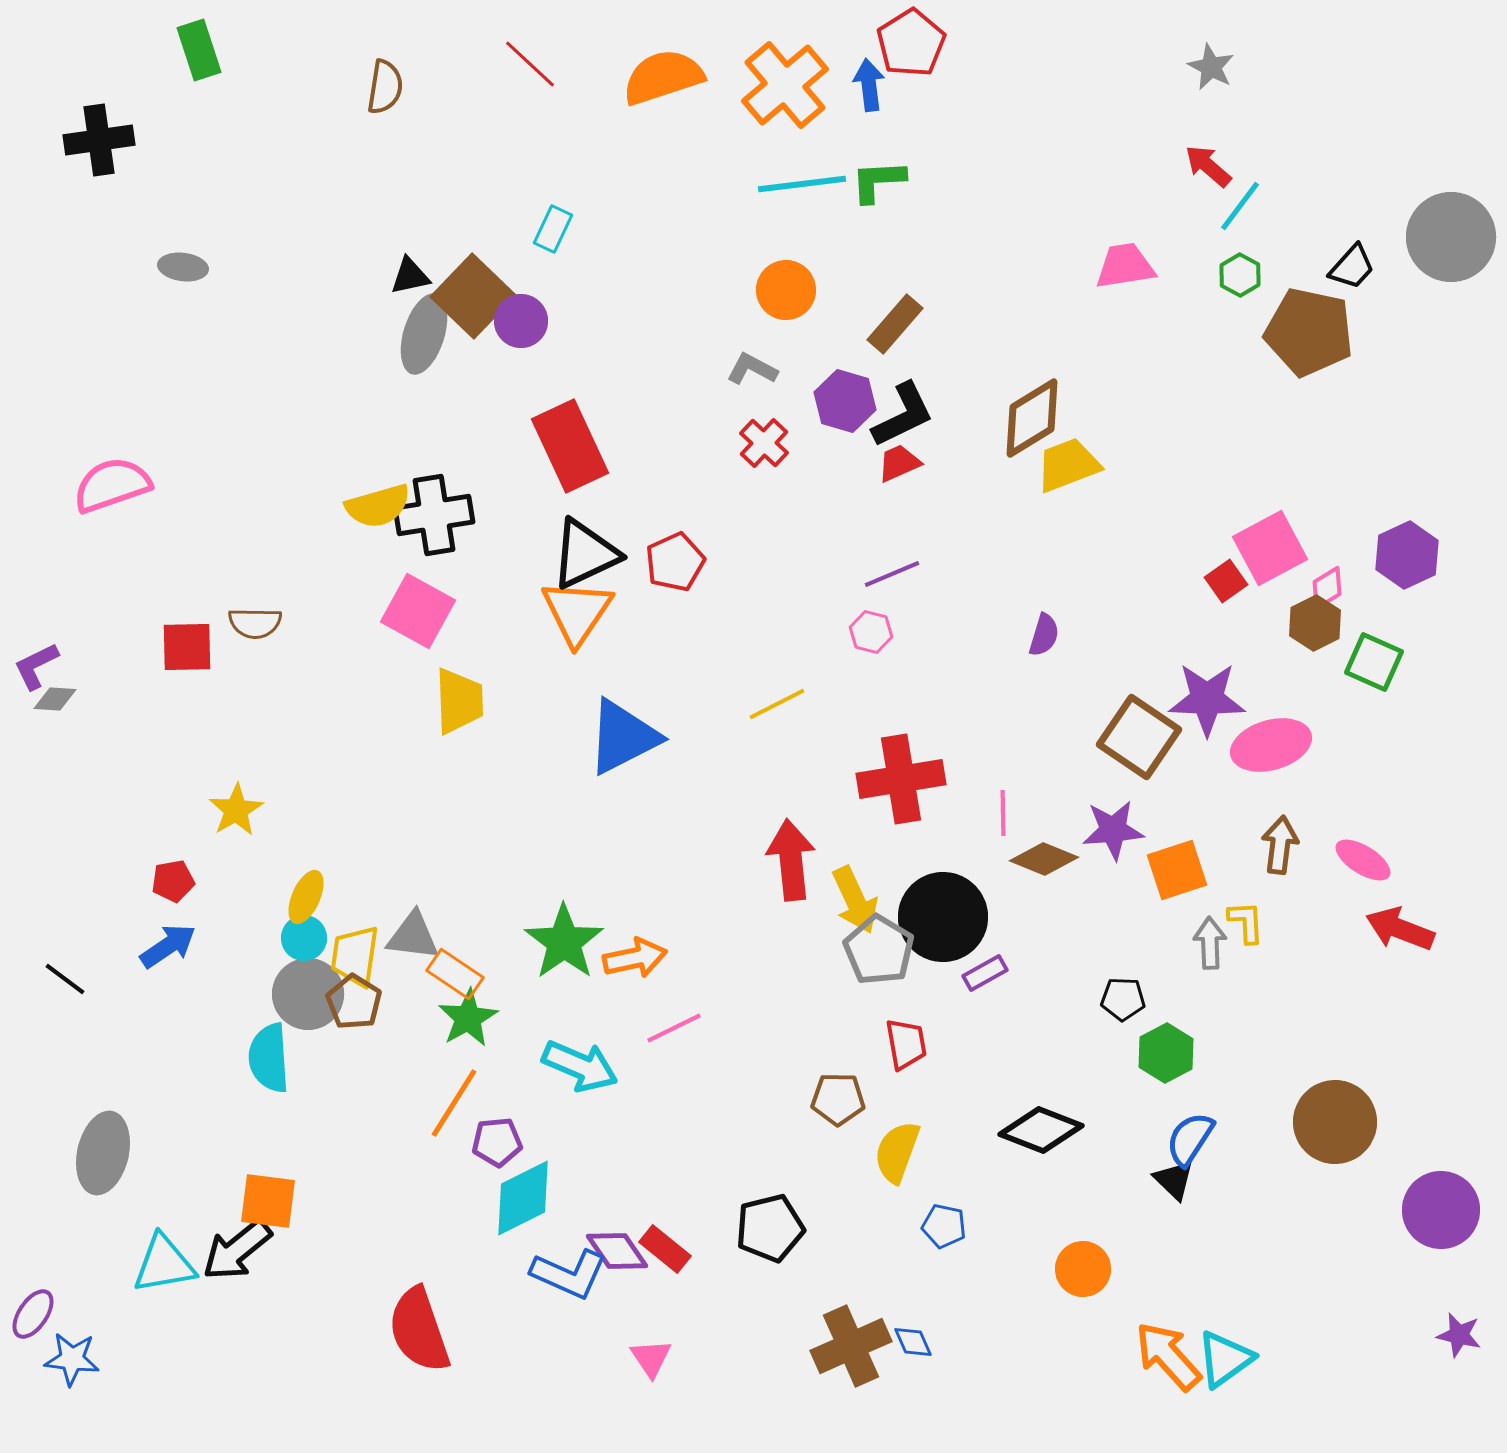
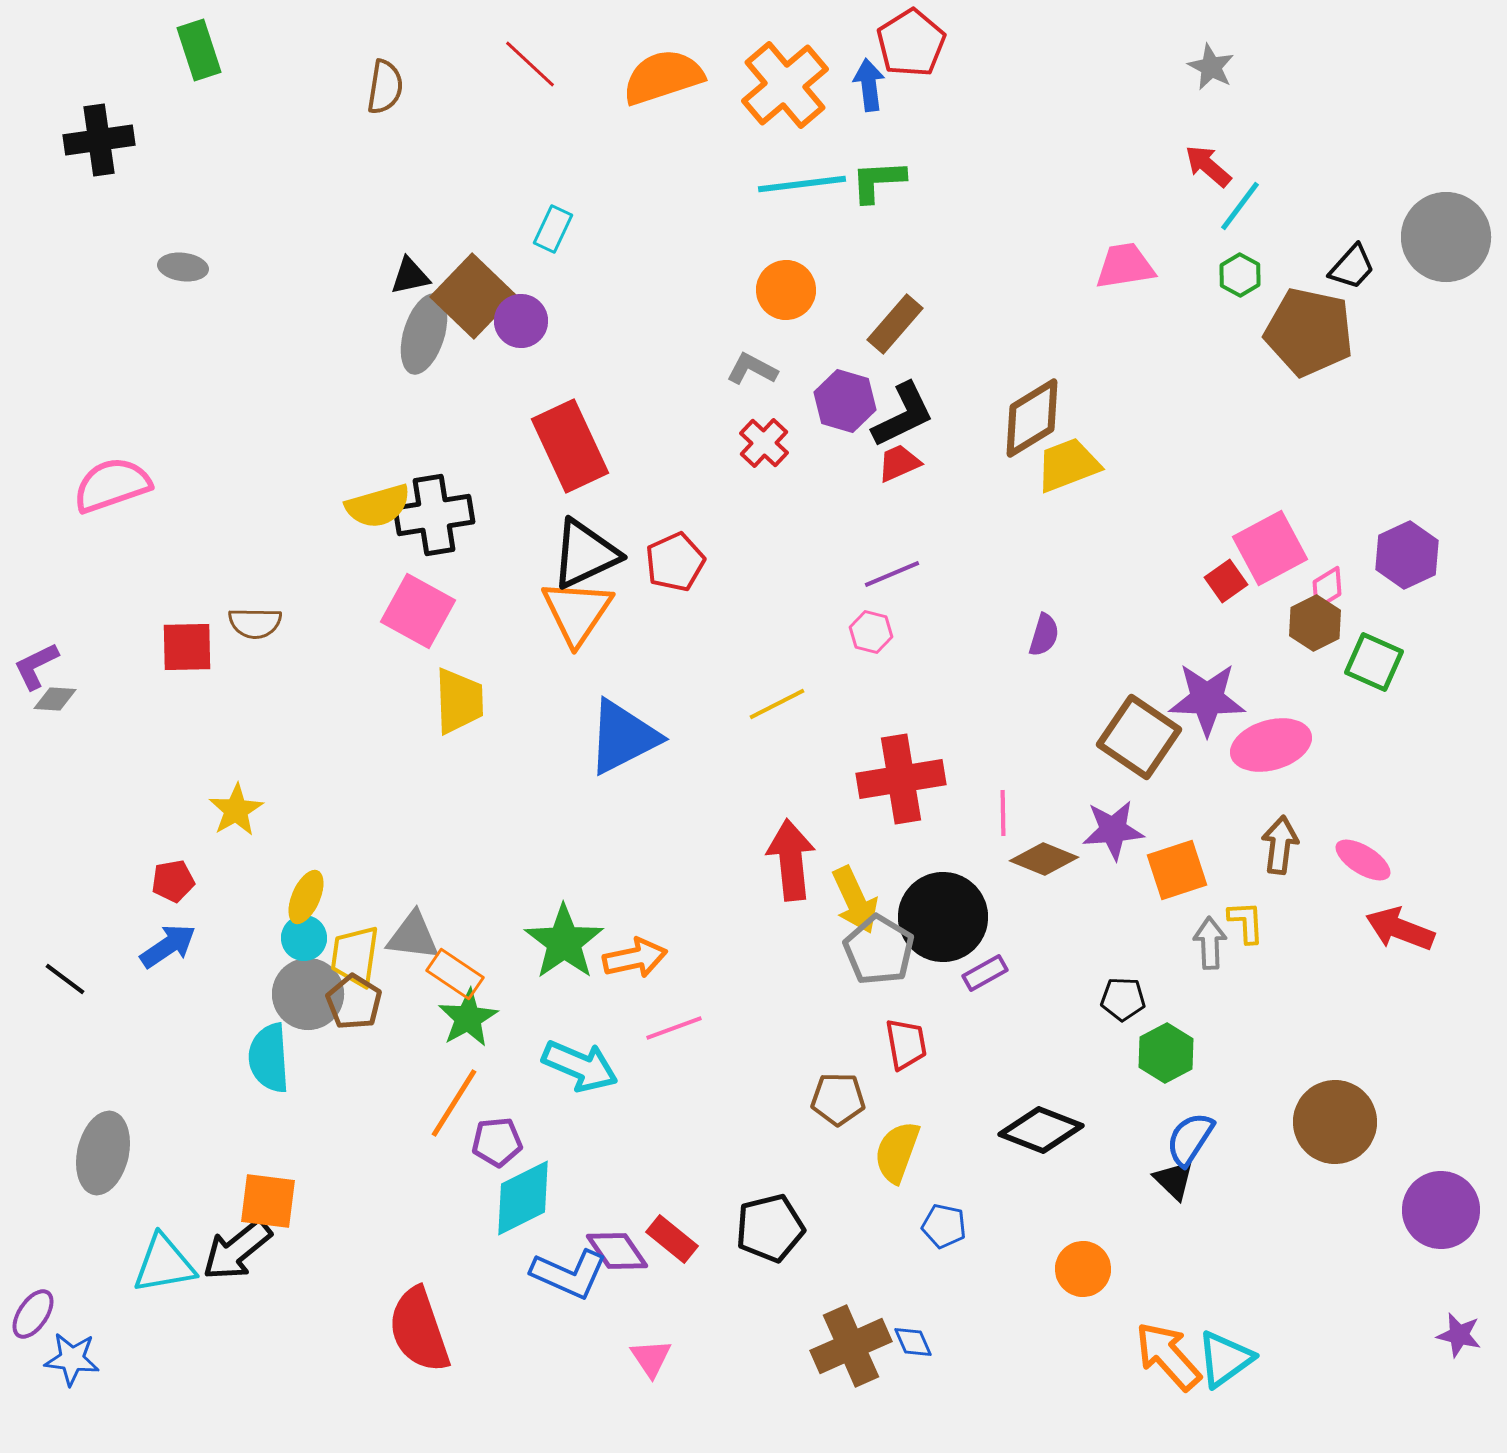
gray circle at (1451, 237): moved 5 px left
pink line at (674, 1028): rotated 6 degrees clockwise
red rectangle at (665, 1249): moved 7 px right, 10 px up
